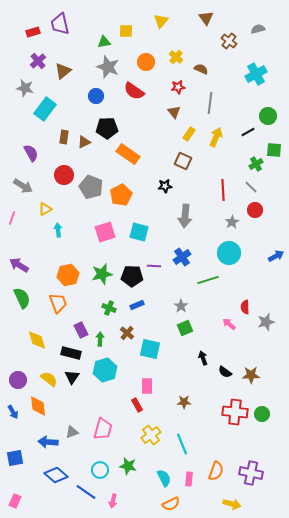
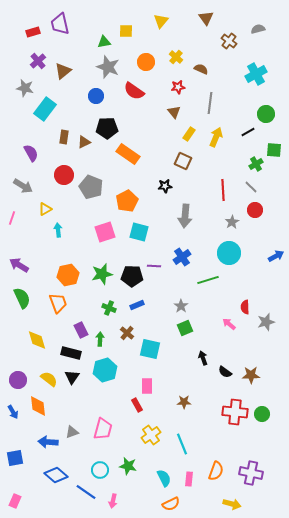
green circle at (268, 116): moved 2 px left, 2 px up
orange pentagon at (121, 195): moved 6 px right, 6 px down
